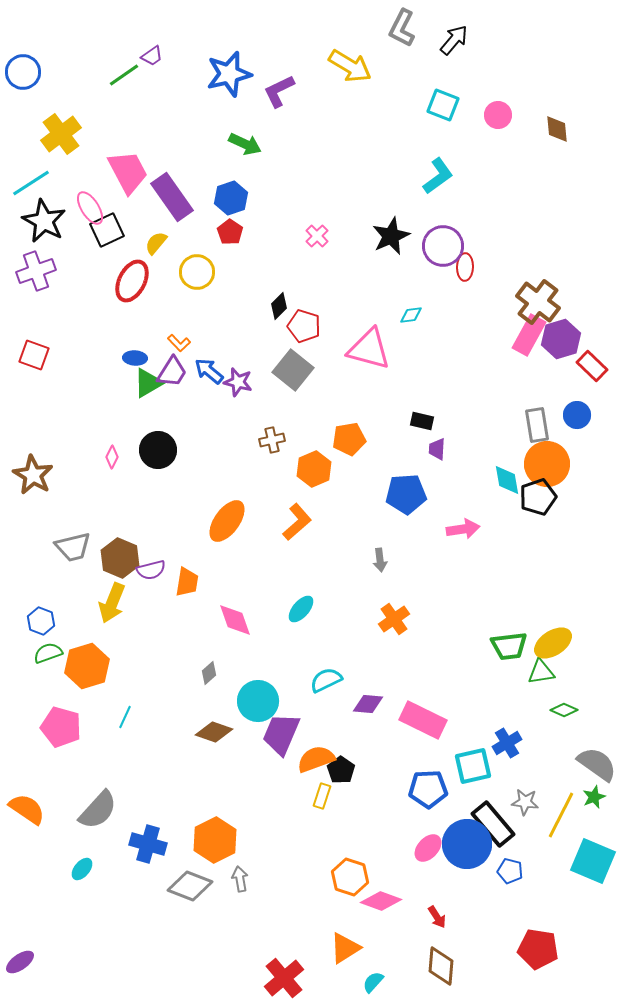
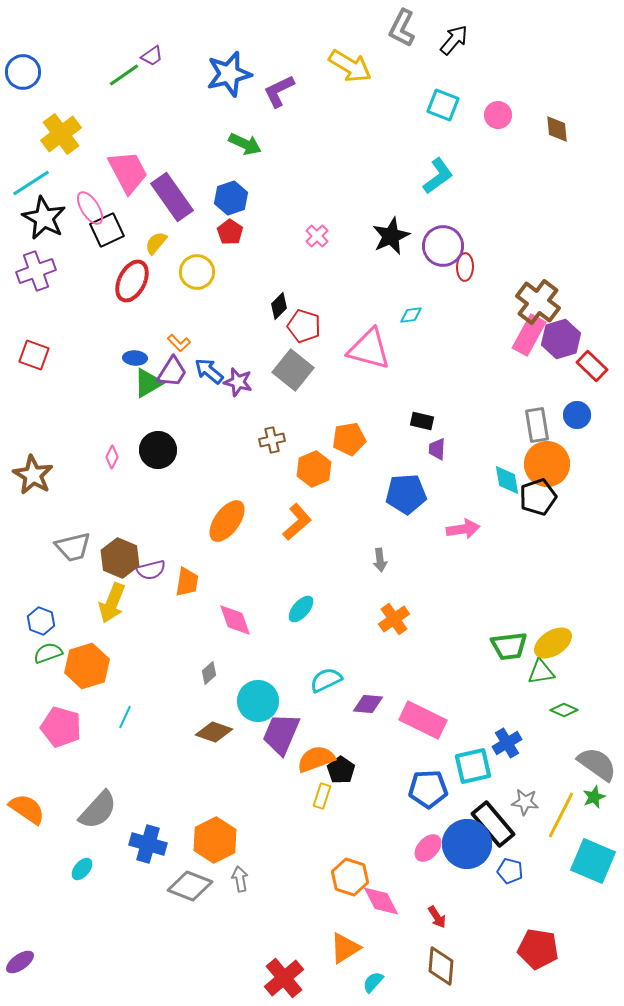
black star at (44, 221): moved 3 px up
pink diamond at (381, 901): rotated 42 degrees clockwise
